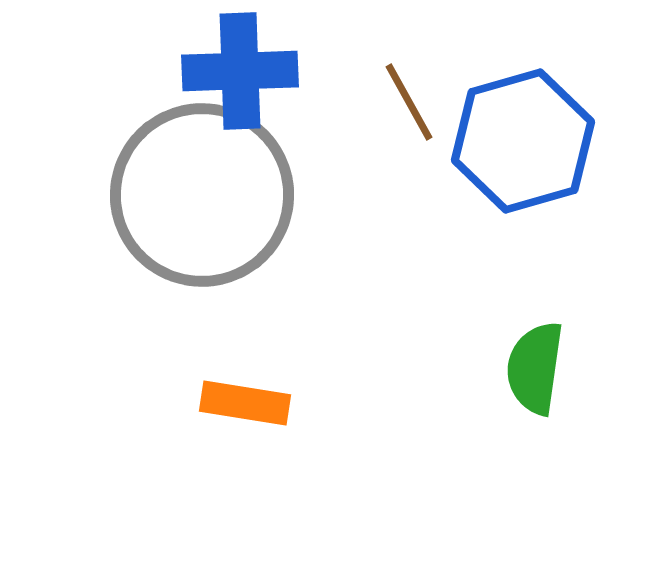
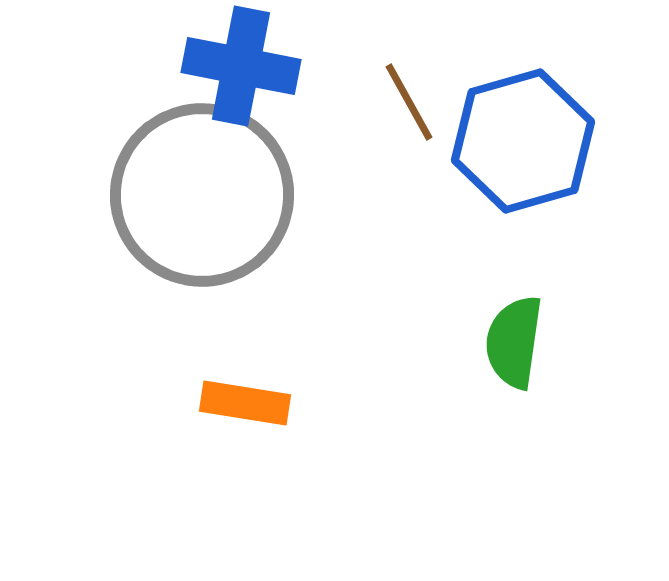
blue cross: moved 1 px right, 5 px up; rotated 13 degrees clockwise
green semicircle: moved 21 px left, 26 px up
